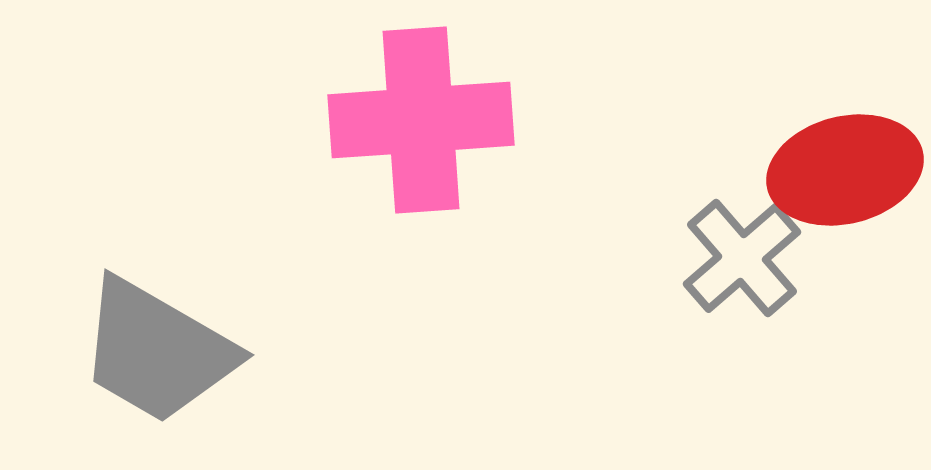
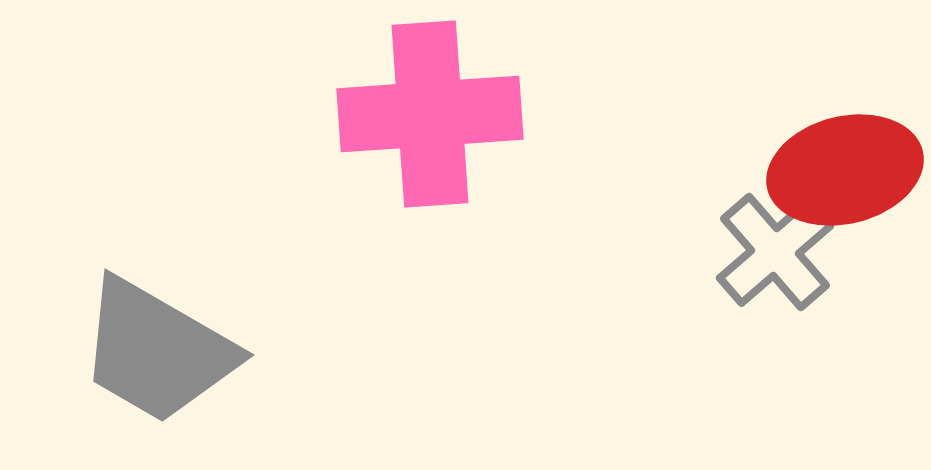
pink cross: moved 9 px right, 6 px up
gray cross: moved 33 px right, 6 px up
